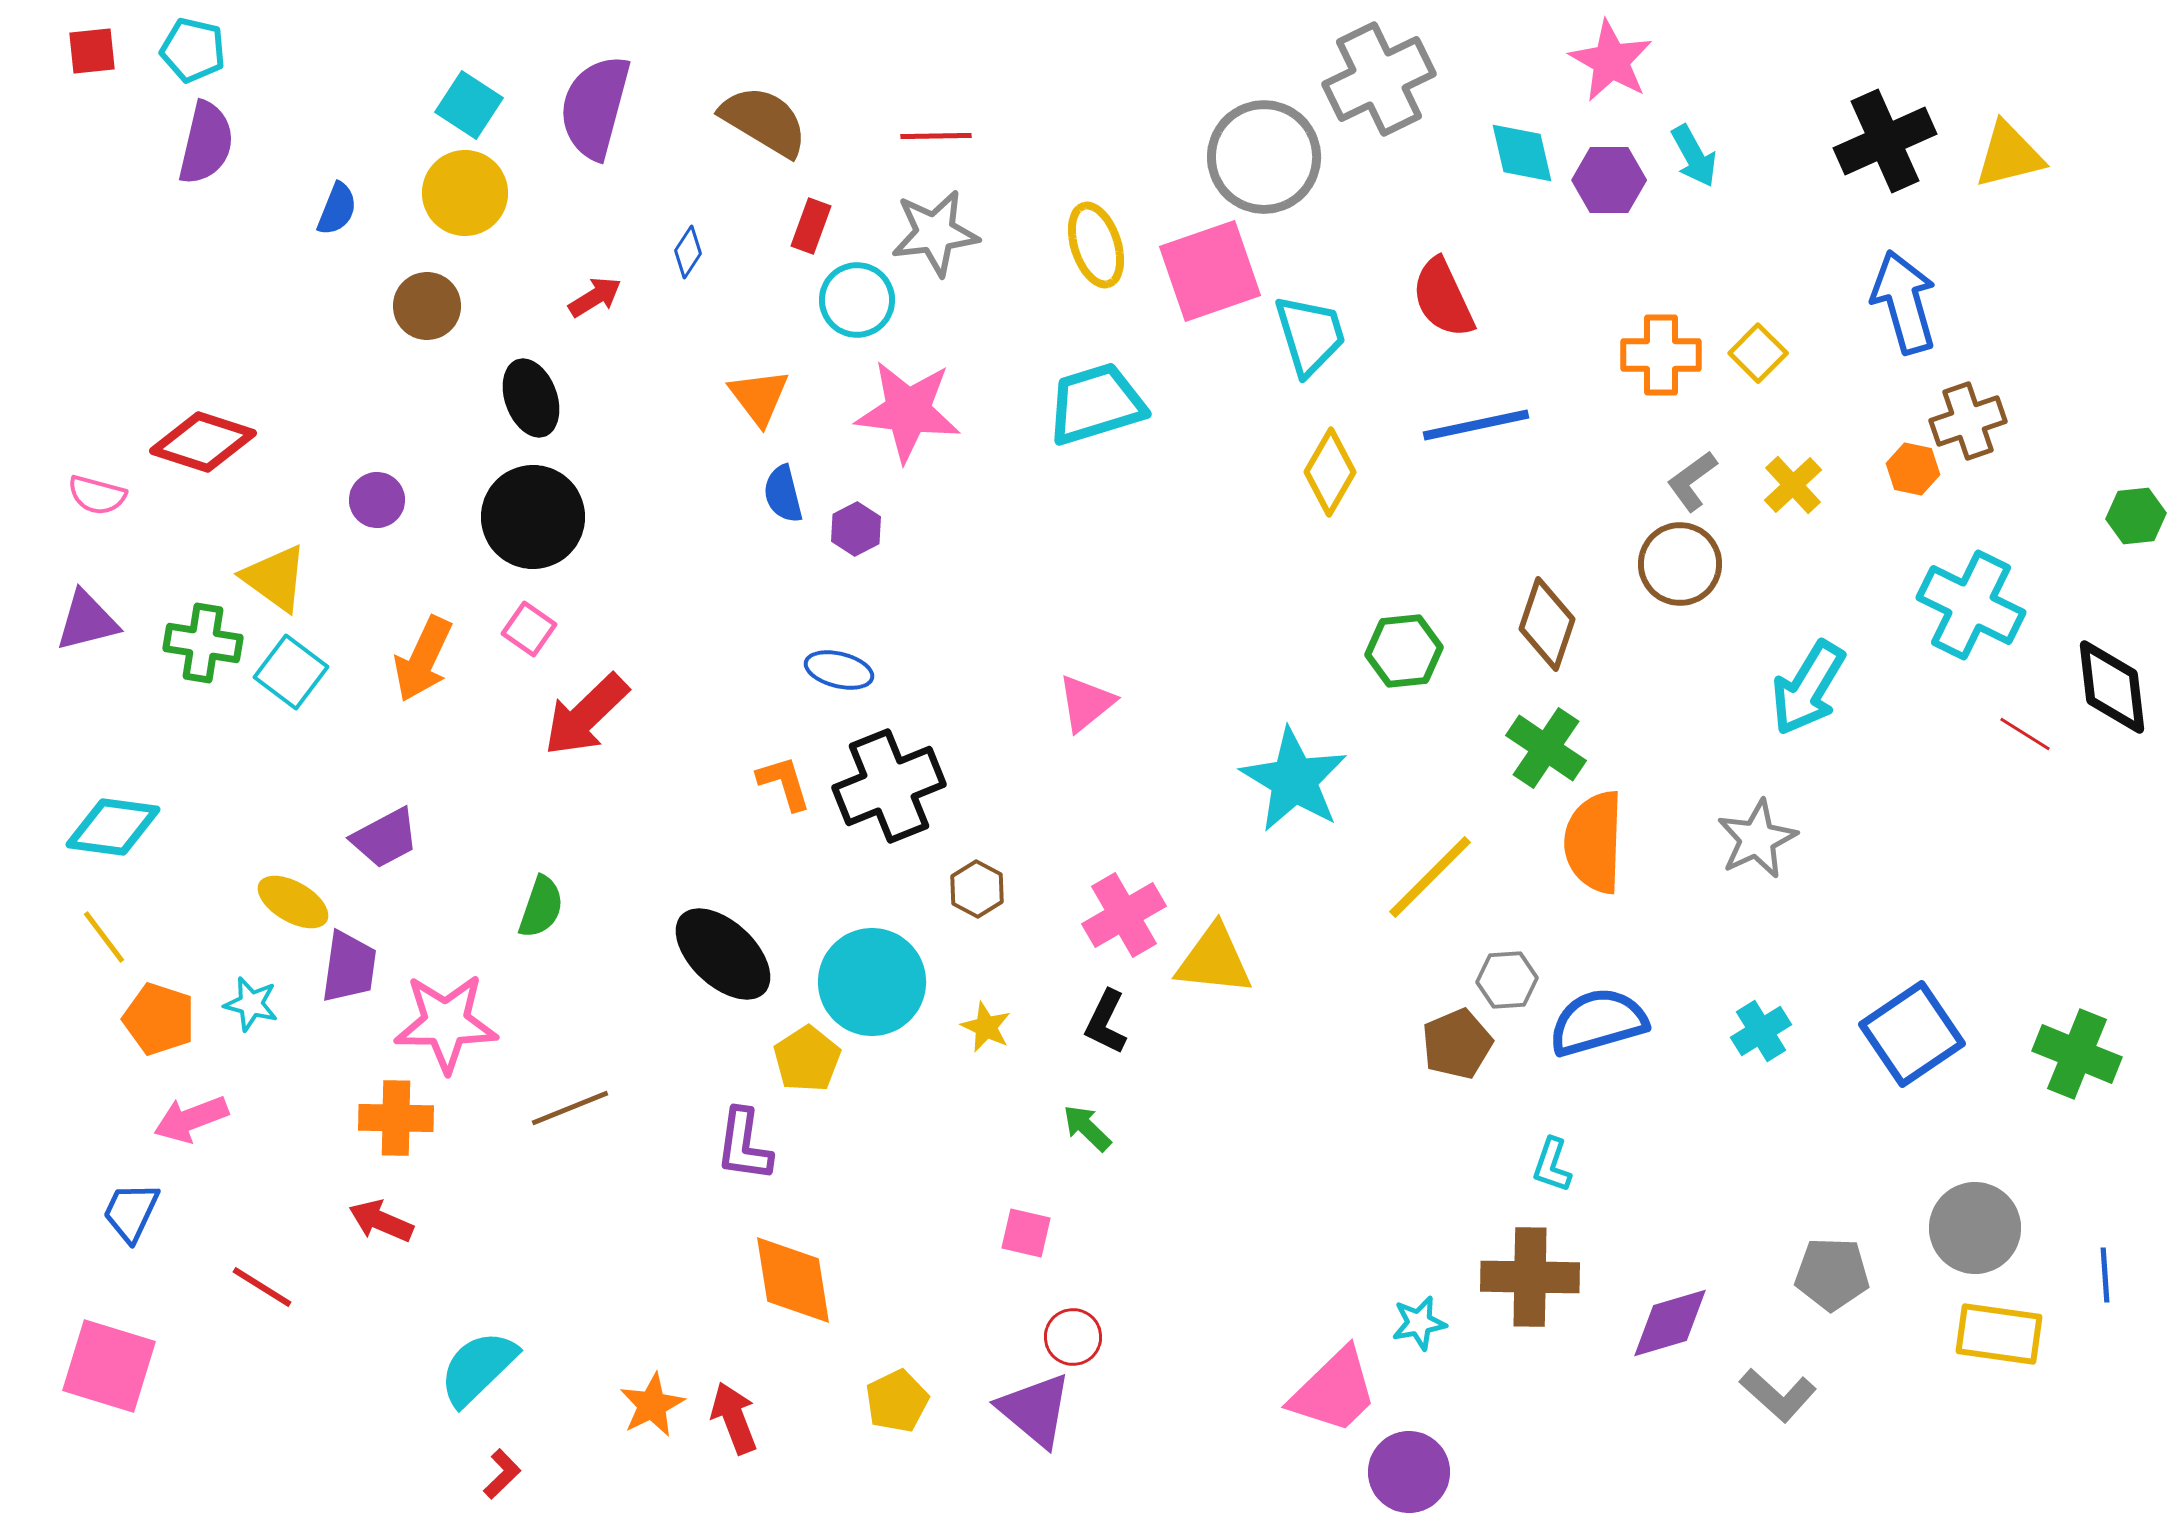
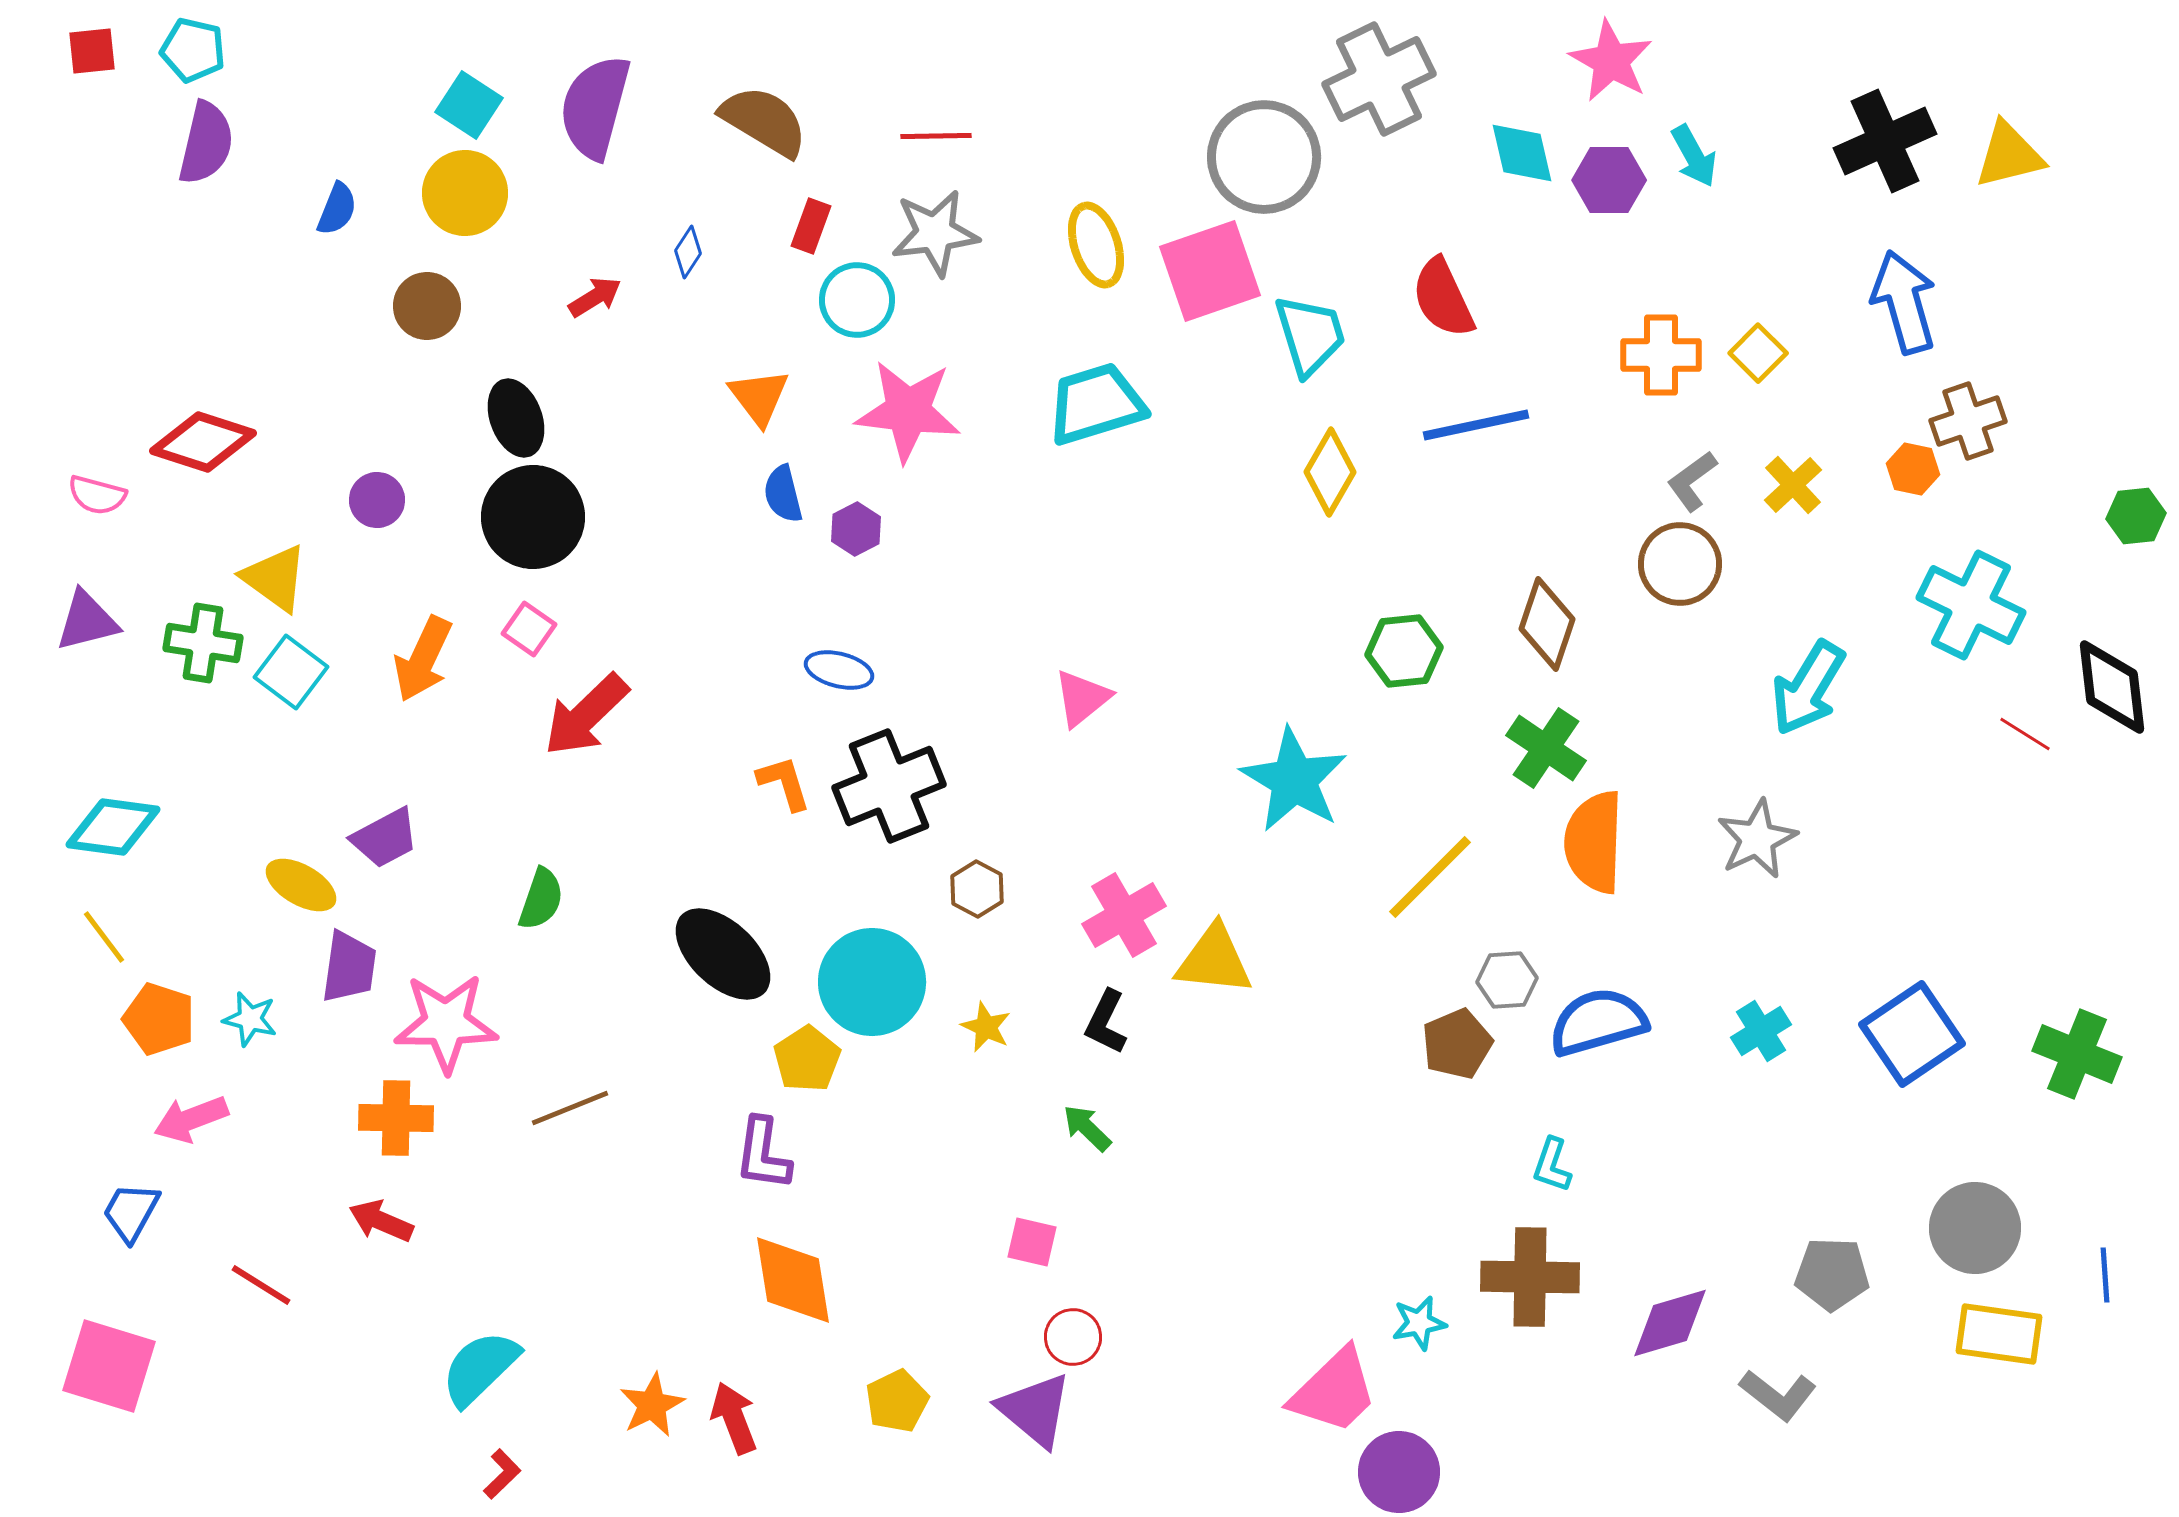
black ellipse at (531, 398): moved 15 px left, 20 px down
pink triangle at (1086, 703): moved 4 px left, 5 px up
yellow ellipse at (293, 902): moved 8 px right, 17 px up
green semicircle at (541, 907): moved 8 px up
cyan star at (251, 1004): moved 1 px left, 15 px down
purple L-shape at (744, 1145): moved 19 px right, 9 px down
blue trapezoid at (131, 1212): rotated 4 degrees clockwise
pink square at (1026, 1233): moved 6 px right, 9 px down
red line at (262, 1287): moved 1 px left, 2 px up
cyan semicircle at (478, 1368): moved 2 px right
gray L-shape at (1778, 1395): rotated 4 degrees counterclockwise
purple circle at (1409, 1472): moved 10 px left
